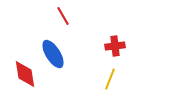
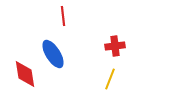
red line: rotated 24 degrees clockwise
